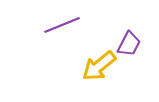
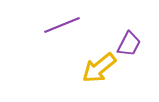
yellow arrow: moved 2 px down
